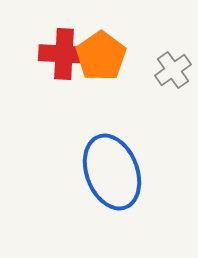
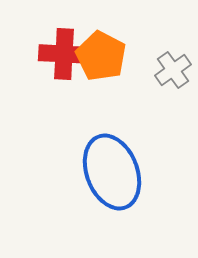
orange pentagon: rotated 9 degrees counterclockwise
